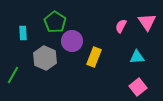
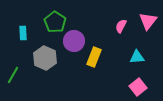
pink triangle: moved 1 px right, 1 px up; rotated 12 degrees clockwise
purple circle: moved 2 px right
